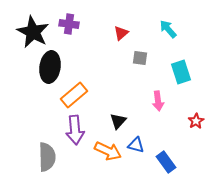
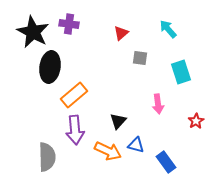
pink arrow: moved 3 px down
